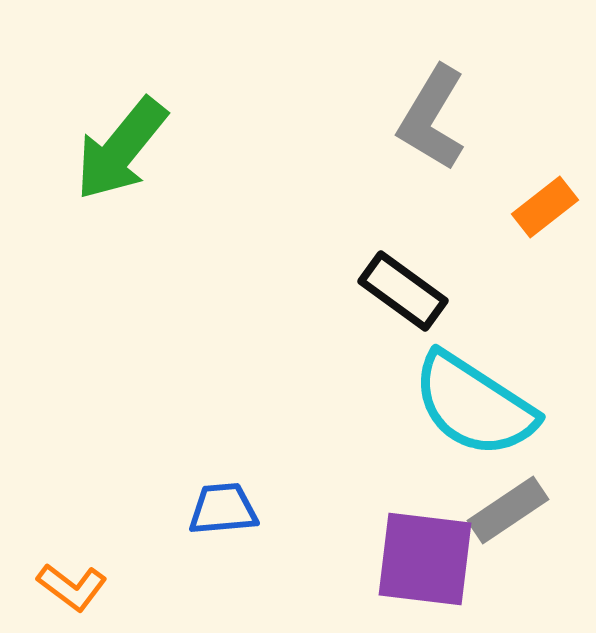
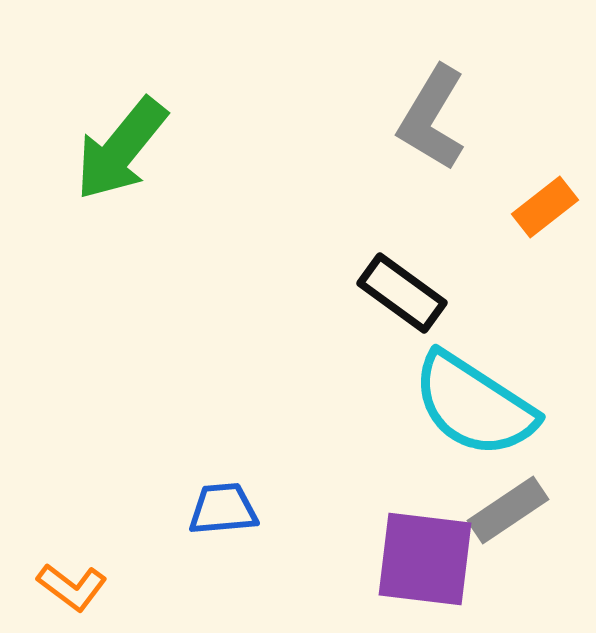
black rectangle: moved 1 px left, 2 px down
